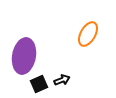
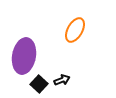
orange ellipse: moved 13 px left, 4 px up
black square: rotated 24 degrees counterclockwise
